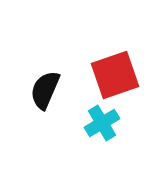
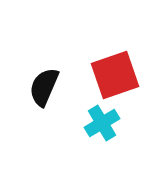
black semicircle: moved 1 px left, 3 px up
